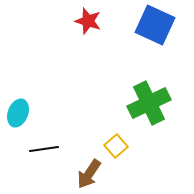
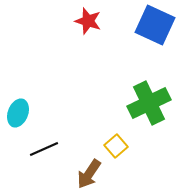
black line: rotated 16 degrees counterclockwise
